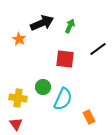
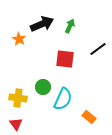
black arrow: moved 1 px down
orange rectangle: rotated 24 degrees counterclockwise
